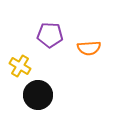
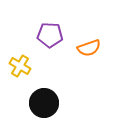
orange semicircle: rotated 15 degrees counterclockwise
black circle: moved 6 px right, 8 px down
